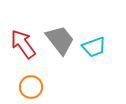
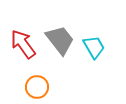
cyan trapezoid: rotated 100 degrees counterclockwise
orange circle: moved 6 px right
